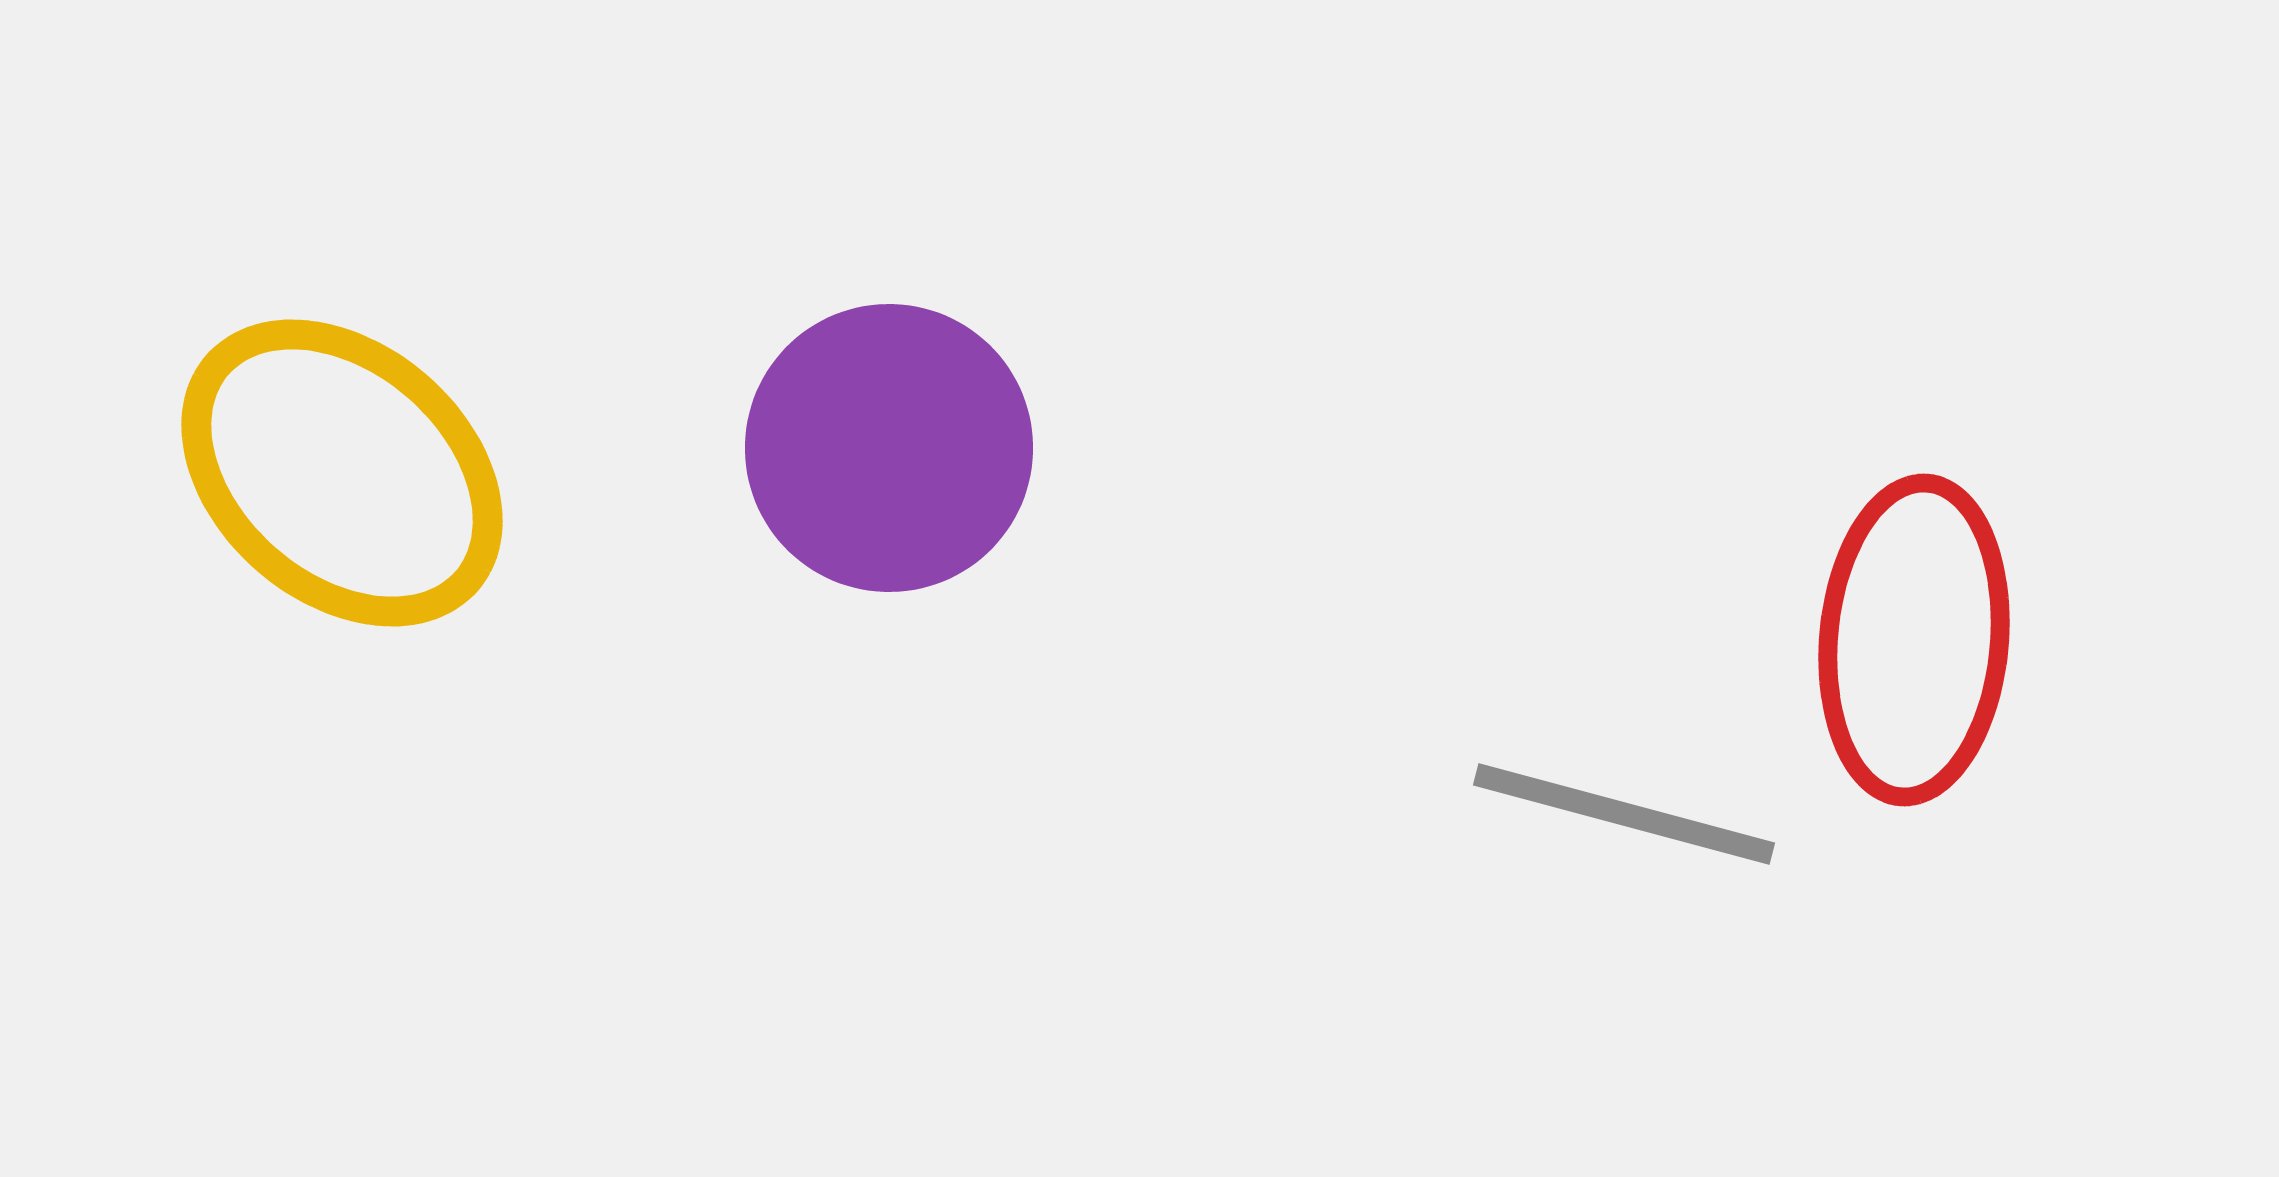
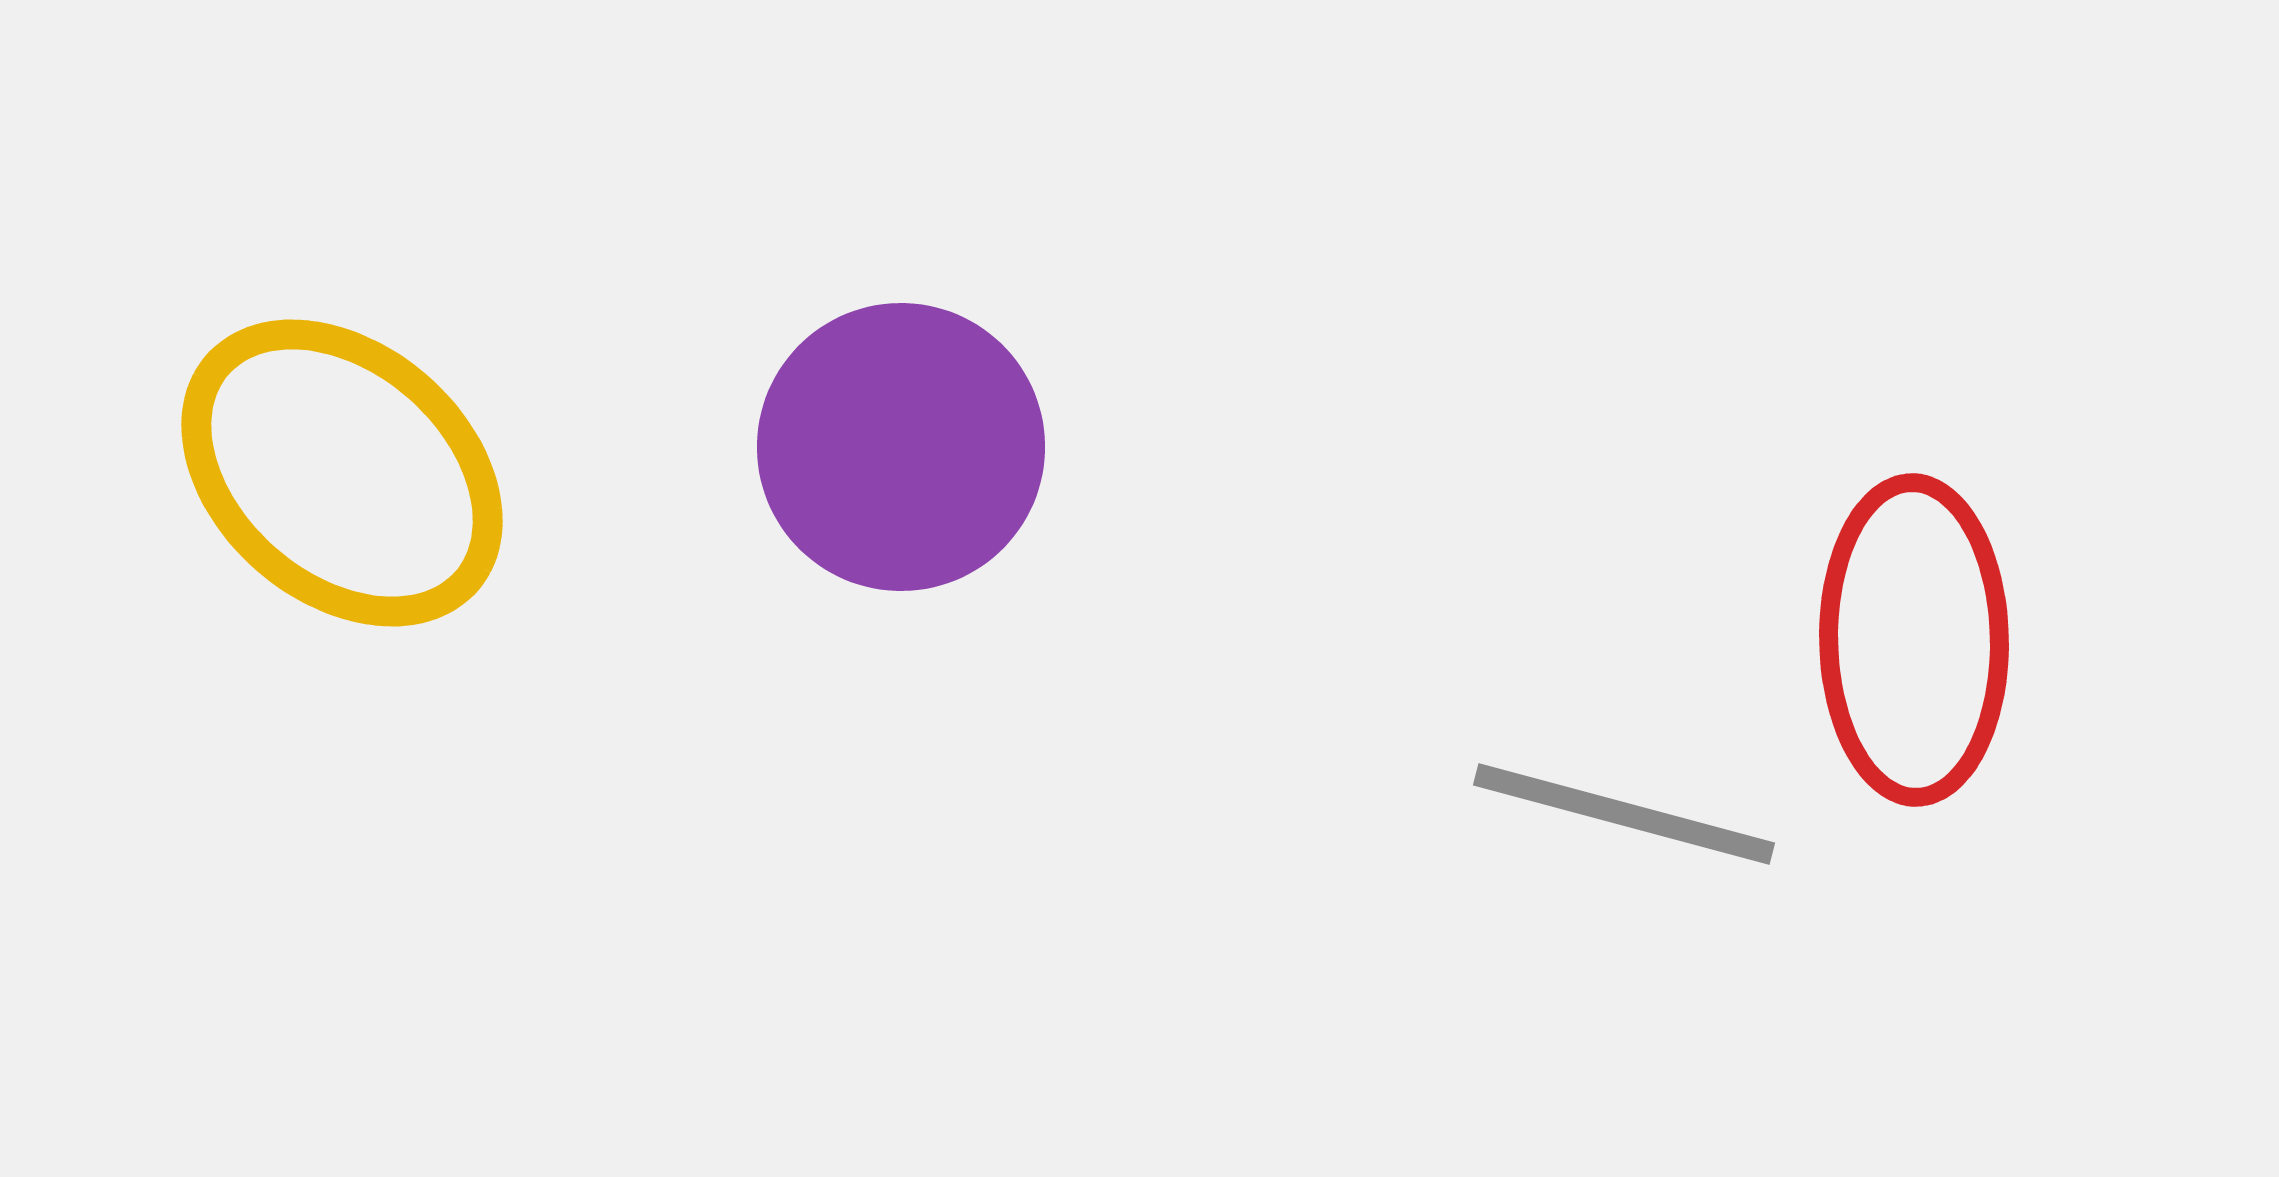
purple circle: moved 12 px right, 1 px up
red ellipse: rotated 6 degrees counterclockwise
